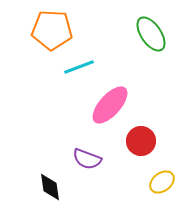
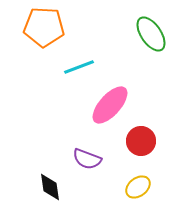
orange pentagon: moved 8 px left, 3 px up
yellow ellipse: moved 24 px left, 5 px down
